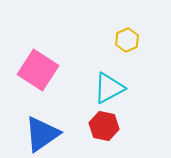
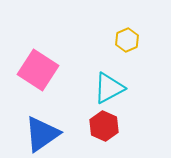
red hexagon: rotated 12 degrees clockwise
